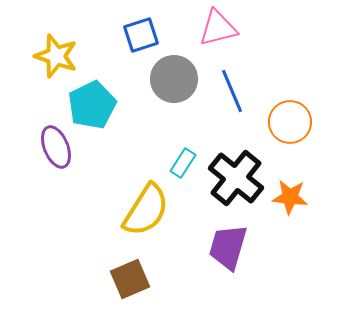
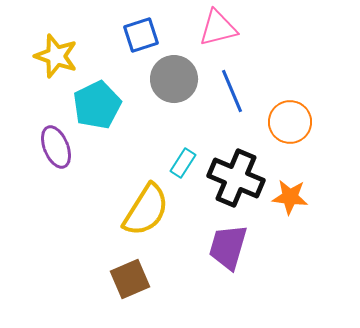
cyan pentagon: moved 5 px right
black cross: rotated 16 degrees counterclockwise
